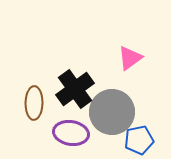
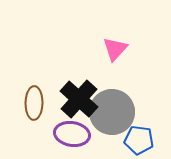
pink triangle: moved 15 px left, 9 px up; rotated 12 degrees counterclockwise
black cross: moved 4 px right, 10 px down; rotated 12 degrees counterclockwise
purple ellipse: moved 1 px right, 1 px down
blue pentagon: rotated 20 degrees clockwise
